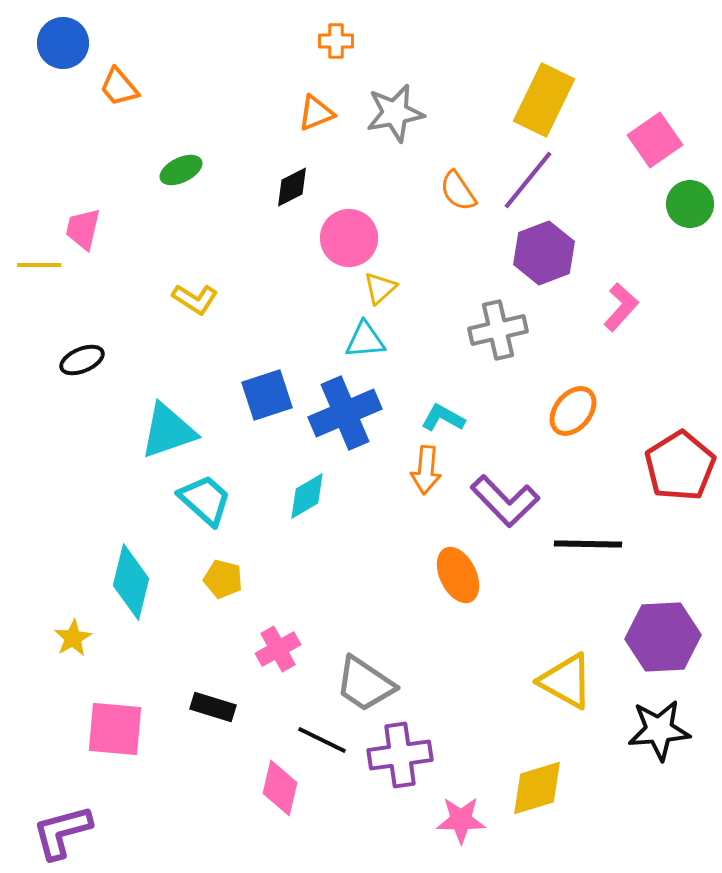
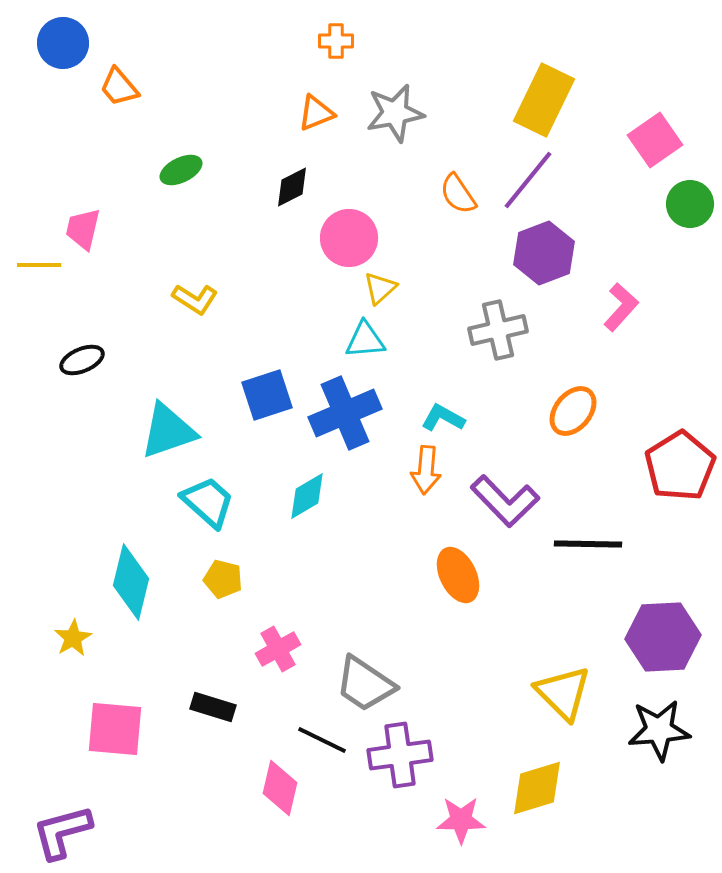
orange semicircle at (458, 191): moved 3 px down
cyan trapezoid at (205, 500): moved 3 px right, 2 px down
yellow triangle at (566, 681): moved 3 px left, 12 px down; rotated 16 degrees clockwise
